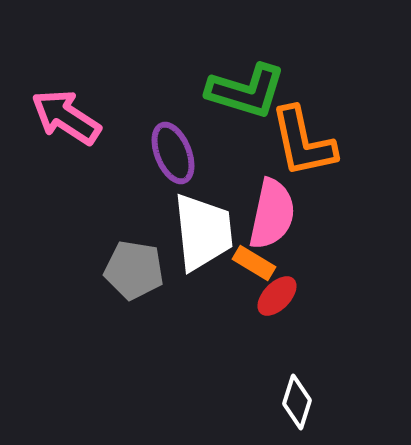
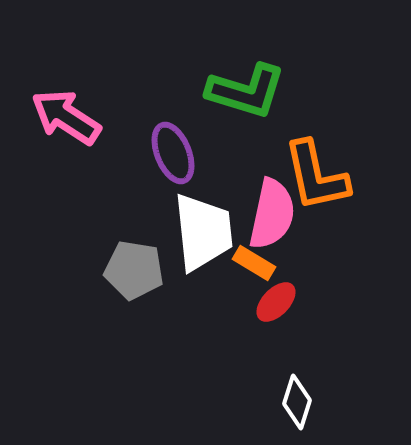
orange L-shape: moved 13 px right, 34 px down
red ellipse: moved 1 px left, 6 px down
